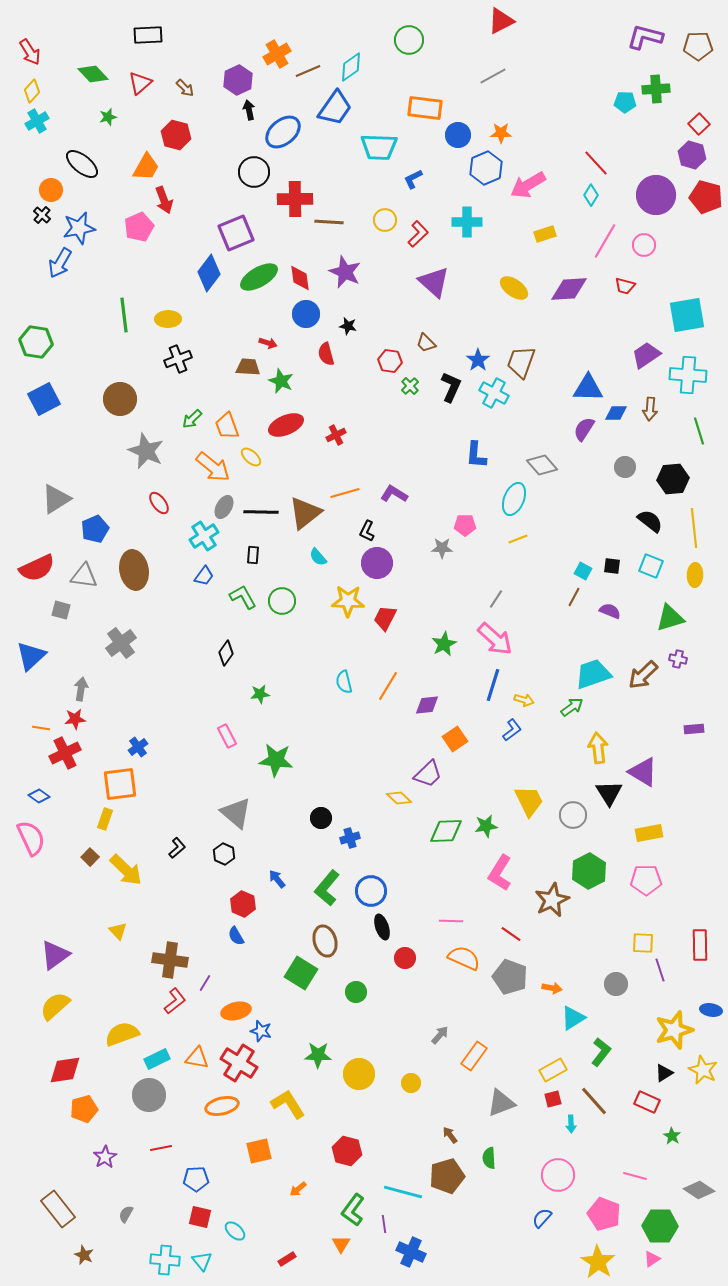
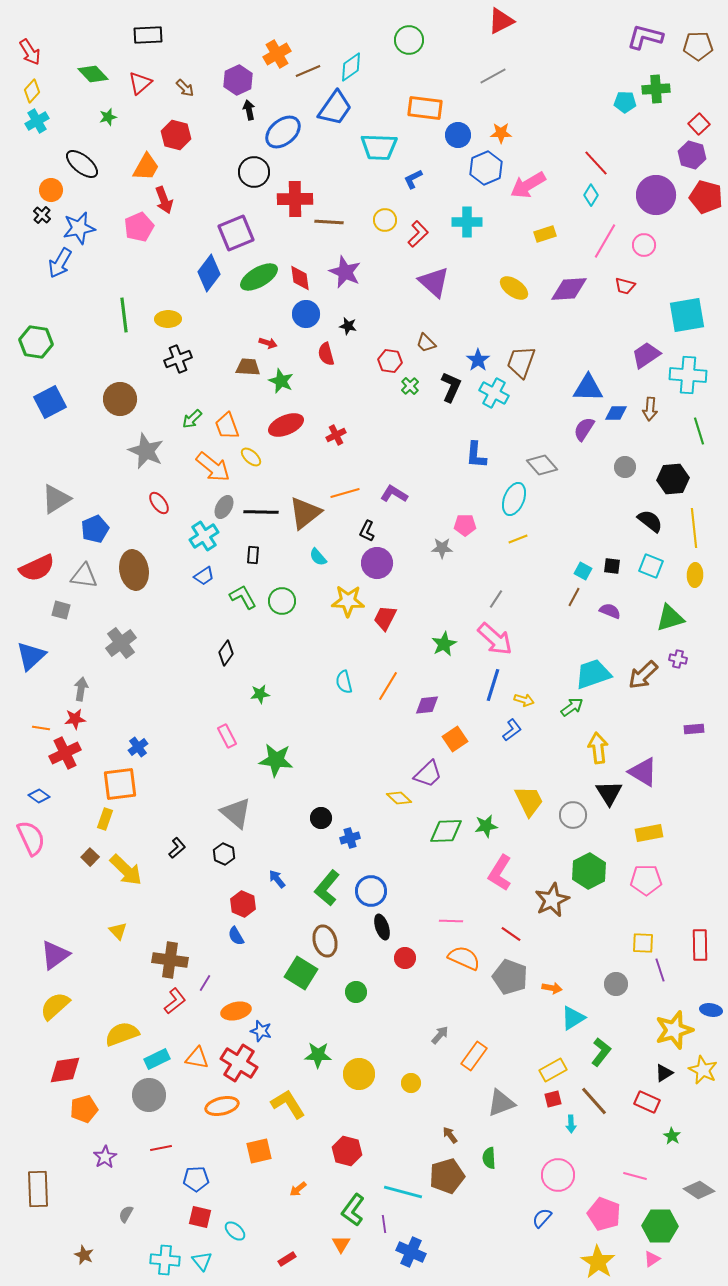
blue square at (44, 399): moved 6 px right, 3 px down
blue trapezoid at (204, 576): rotated 20 degrees clockwise
brown rectangle at (58, 1209): moved 20 px left, 20 px up; rotated 36 degrees clockwise
